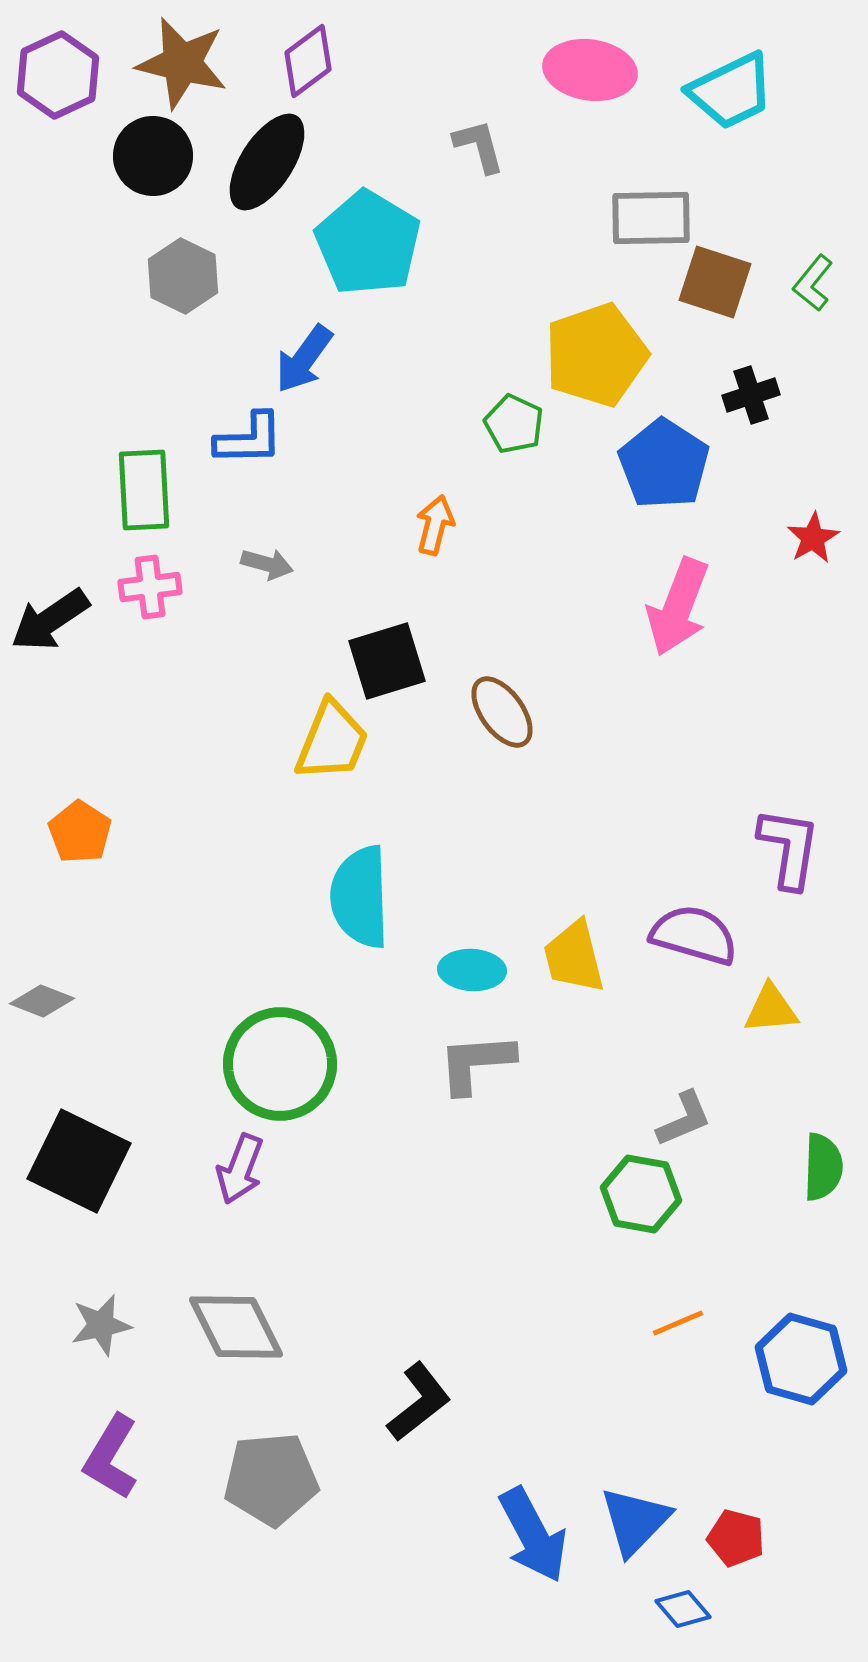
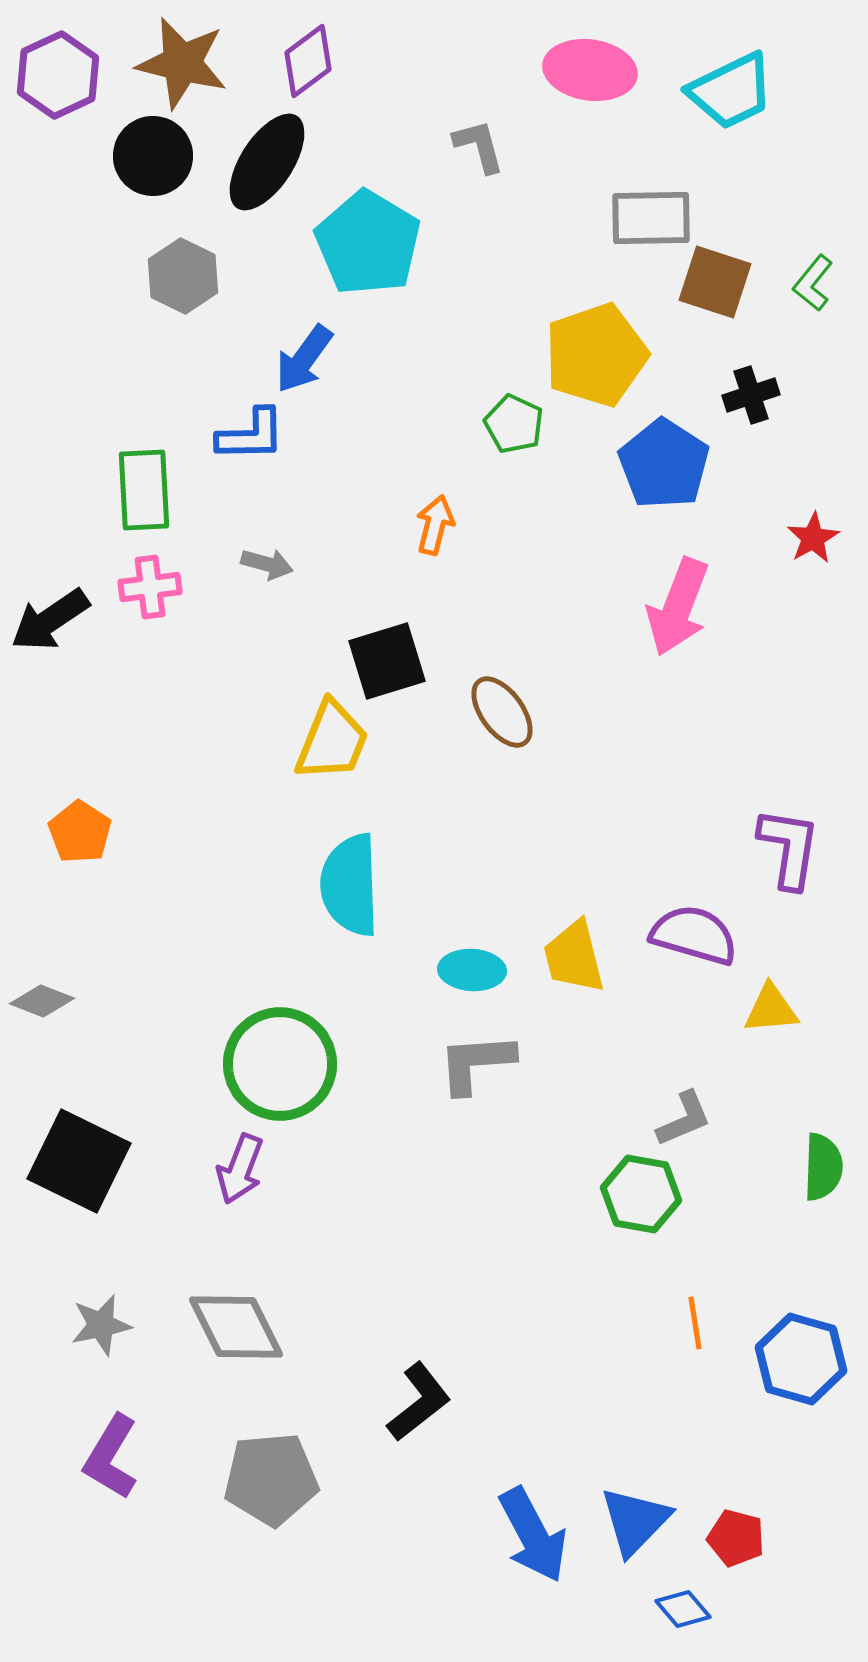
blue L-shape at (249, 439): moved 2 px right, 4 px up
cyan semicircle at (360, 897): moved 10 px left, 12 px up
orange line at (678, 1323): moved 17 px right; rotated 76 degrees counterclockwise
